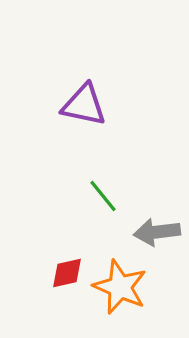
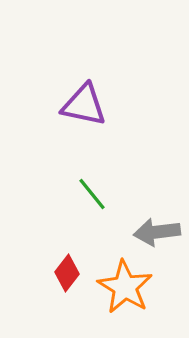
green line: moved 11 px left, 2 px up
red diamond: rotated 39 degrees counterclockwise
orange star: moved 5 px right; rotated 8 degrees clockwise
